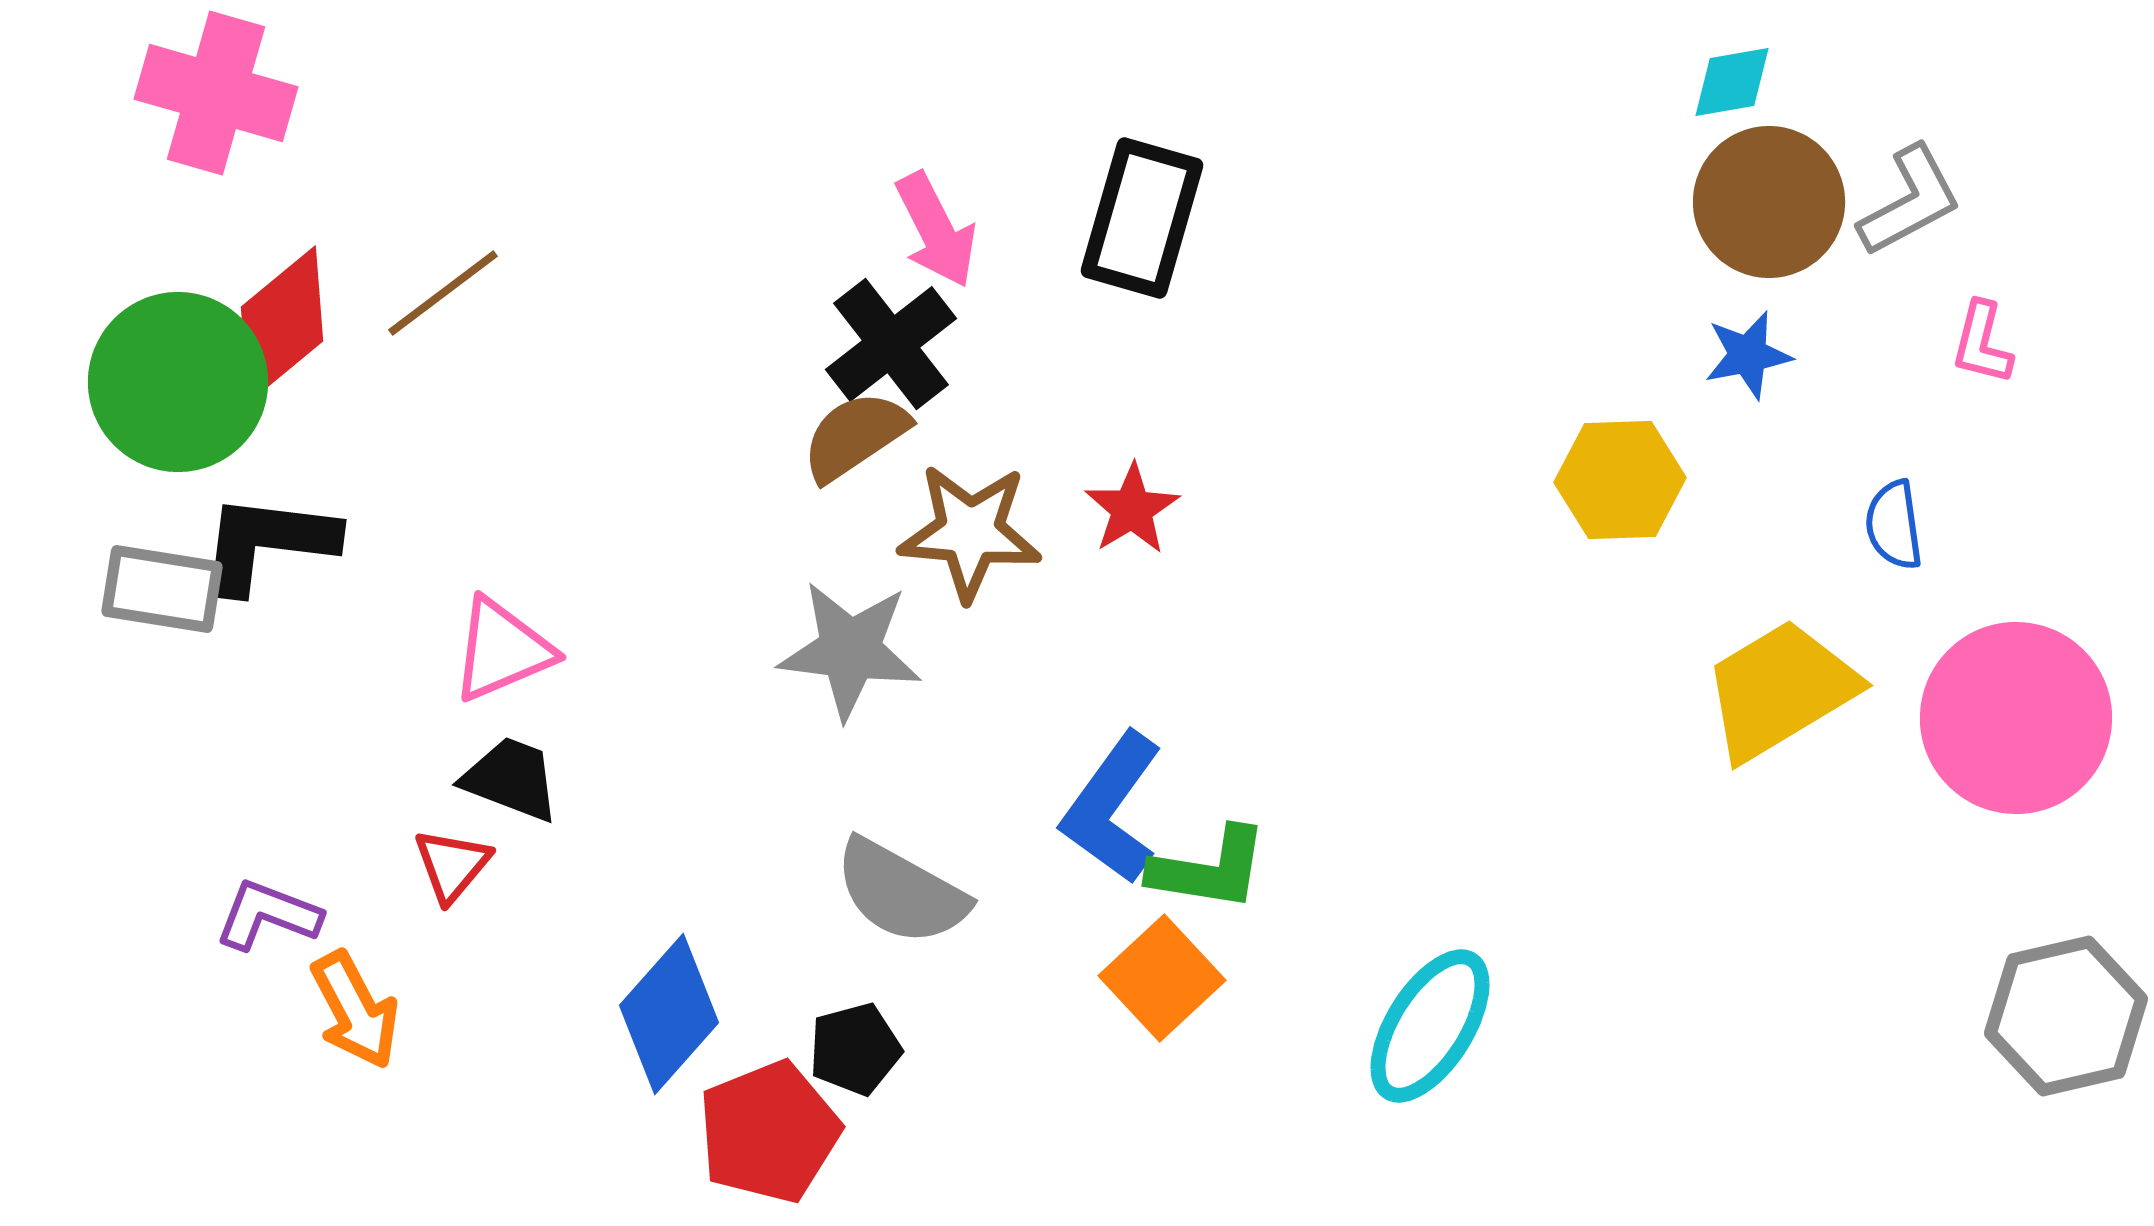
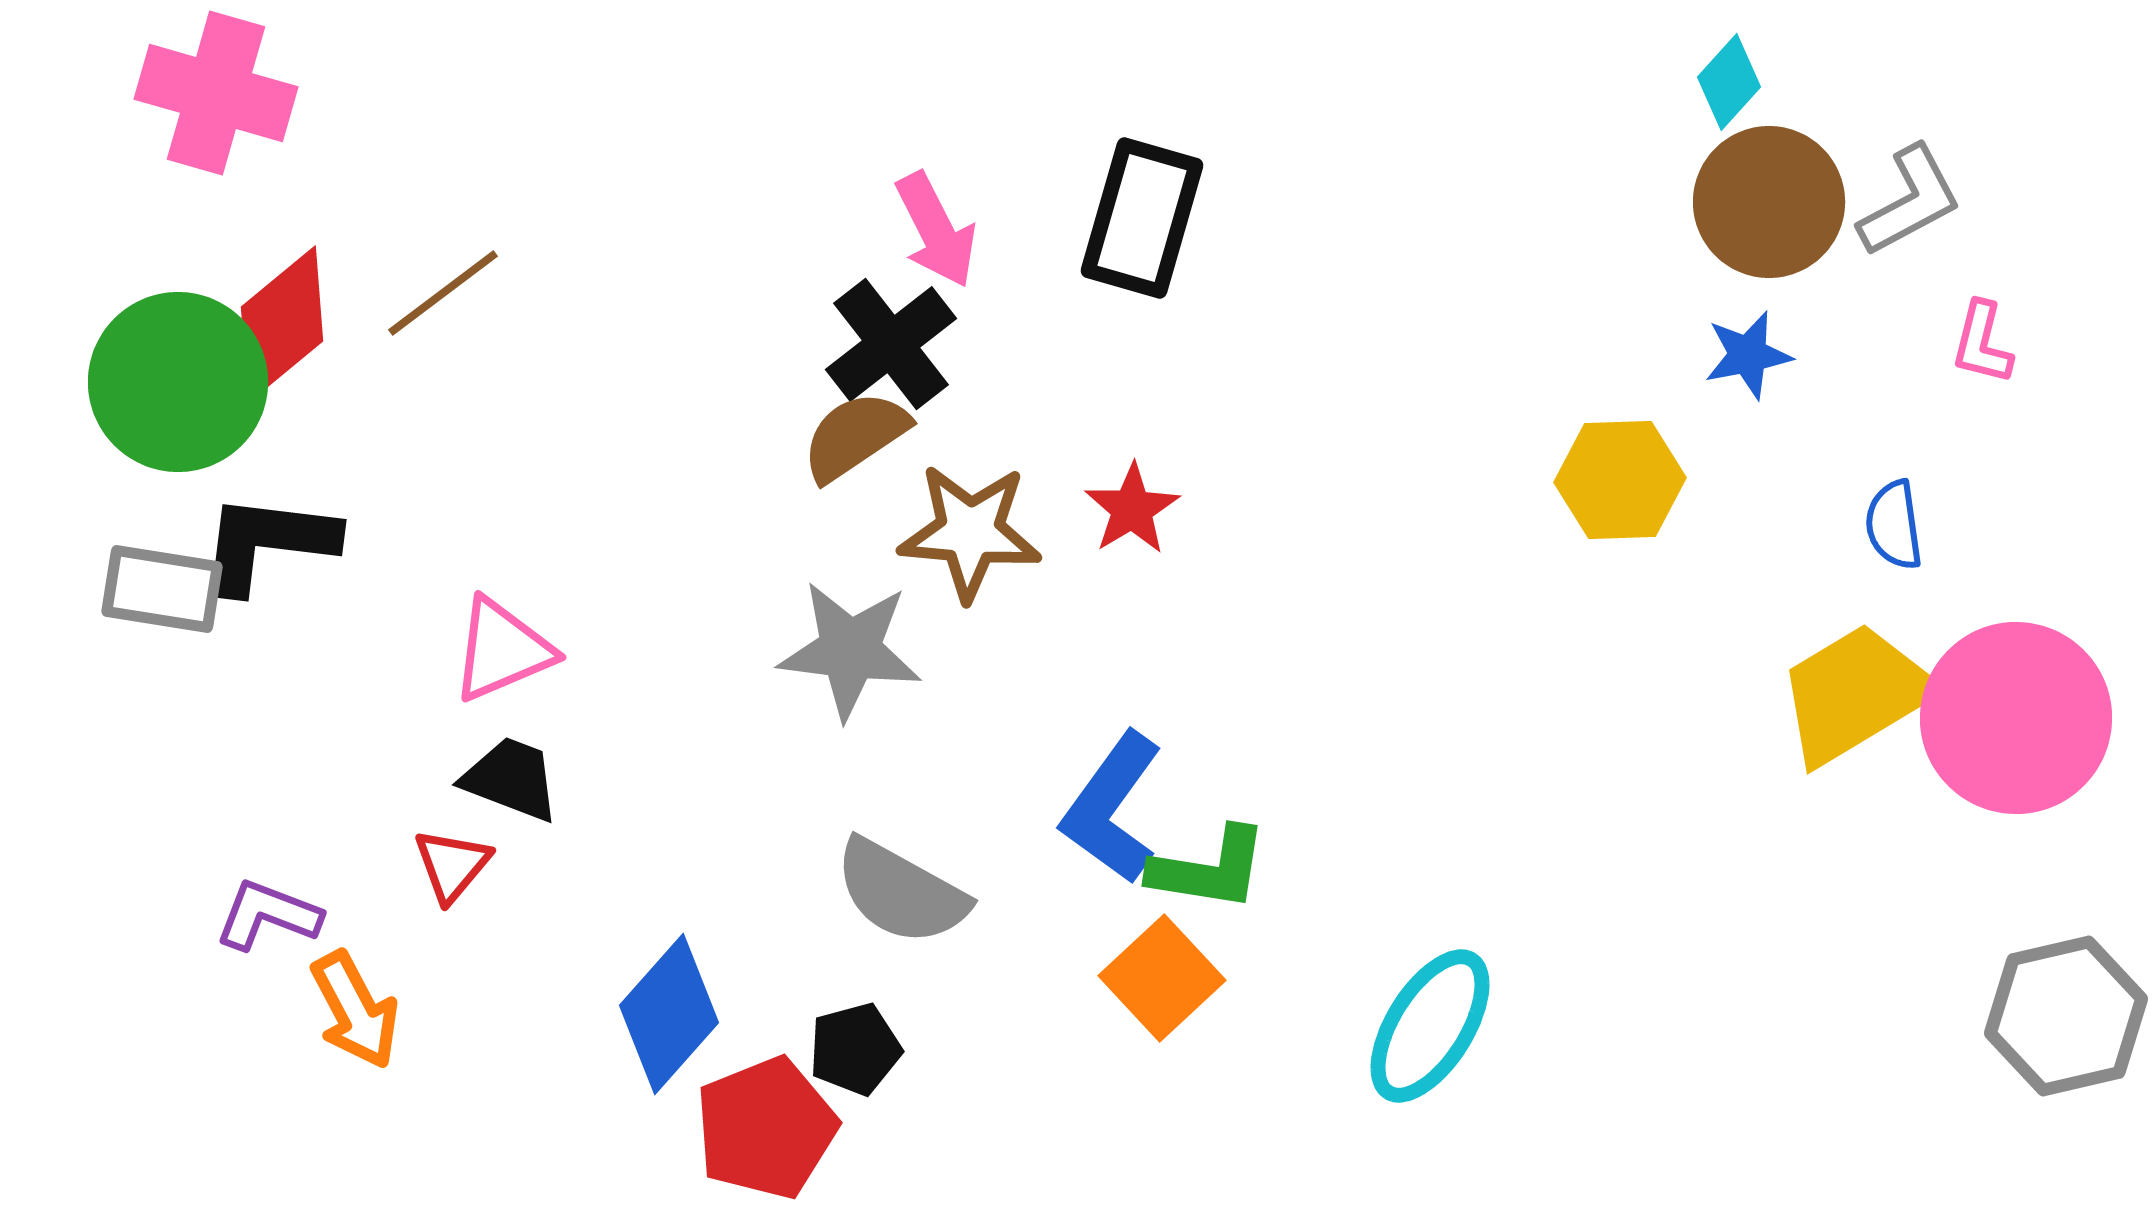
cyan diamond: moved 3 px left; rotated 38 degrees counterclockwise
yellow trapezoid: moved 75 px right, 4 px down
red pentagon: moved 3 px left, 4 px up
